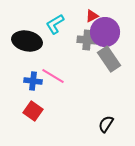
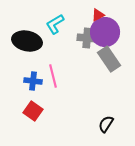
red triangle: moved 6 px right, 1 px up
gray cross: moved 2 px up
pink line: rotated 45 degrees clockwise
